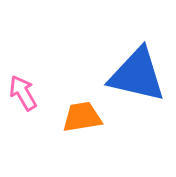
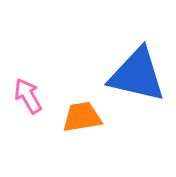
pink arrow: moved 5 px right, 3 px down
